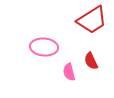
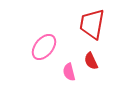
red trapezoid: moved 4 px down; rotated 132 degrees clockwise
pink ellipse: rotated 56 degrees counterclockwise
